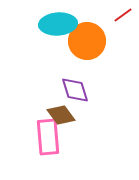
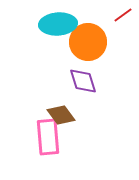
orange circle: moved 1 px right, 1 px down
purple diamond: moved 8 px right, 9 px up
